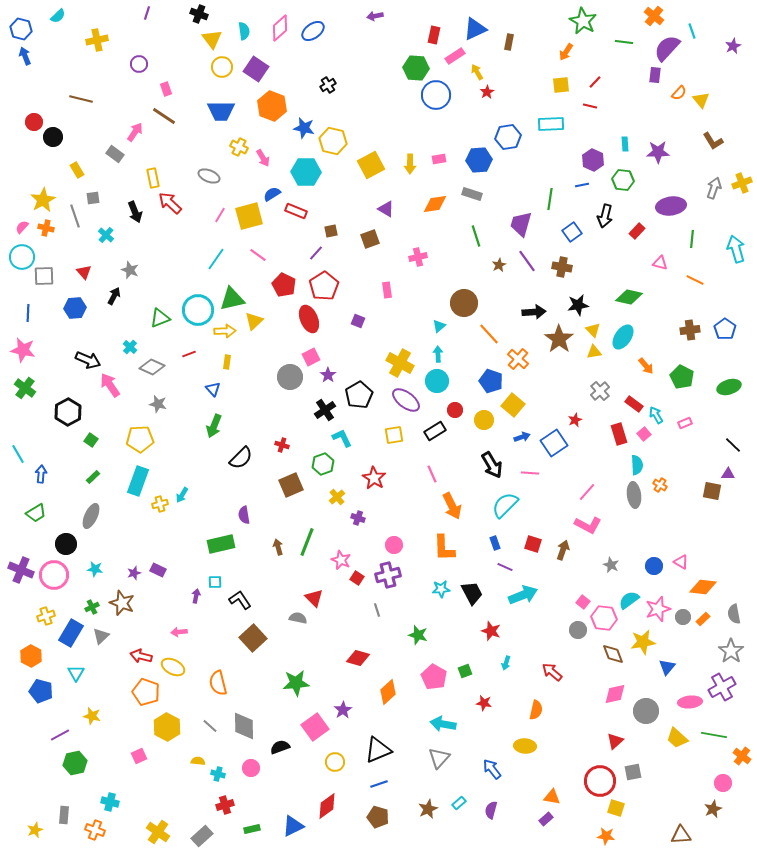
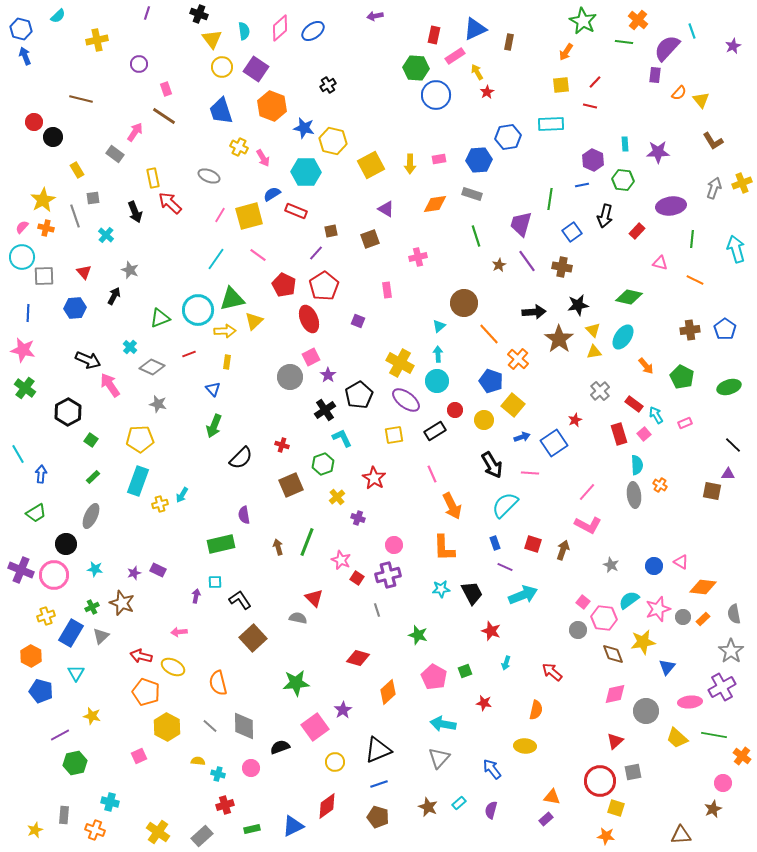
orange cross at (654, 16): moved 16 px left, 4 px down
blue trapezoid at (221, 111): rotated 72 degrees clockwise
brown star at (428, 809): moved 2 px up; rotated 24 degrees counterclockwise
